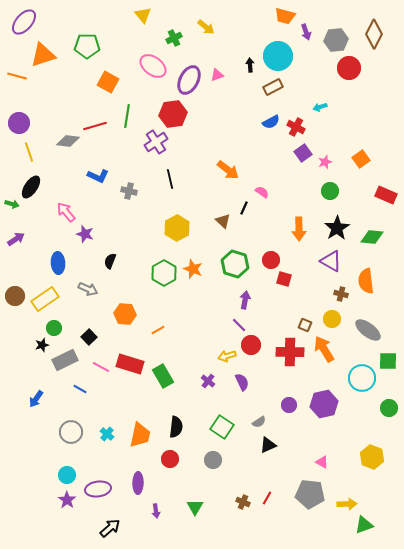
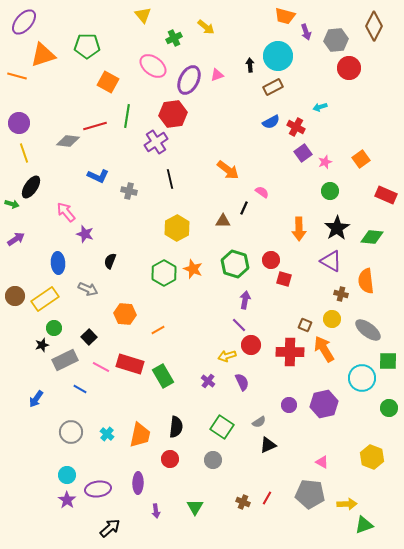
brown diamond at (374, 34): moved 8 px up
yellow line at (29, 152): moved 5 px left, 1 px down
brown triangle at (223, 221): rotated 42 degrees counterclockwise
